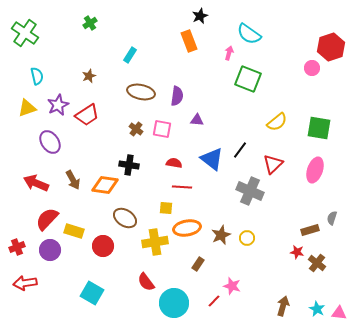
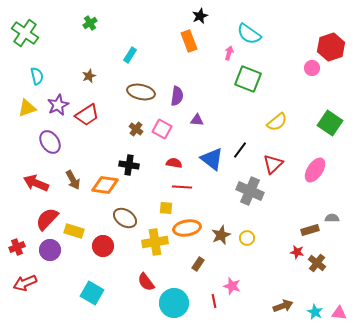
green square at (319, 128): moved 11 px right, 5 px up; rotated 25 degrees clockwise
pink square at (162, 129): rotated 18 degrees clockwise
pink ellipse at (315, 170): rotated 15 degrees clockwise
gray semicircle at (332, 218): rotated 72 degrees clockwise
red arrow at (25, 283): rotated 15 degrees counterclockwise
red line at (214, 301): rotated 56 degrees counterclockwise
brown arrow at (283, 306): rotated 54 degrees clockwise
cyan star at (317, 309): moved 2 px left, 3 px down
